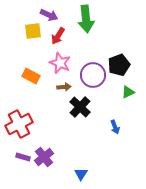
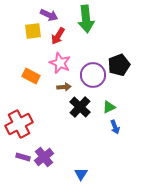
green triangle: moved 19 px left, 15 px down
